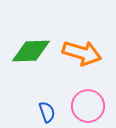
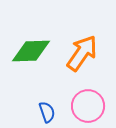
orange arrow: rotated 72 degrees counterclockwise
